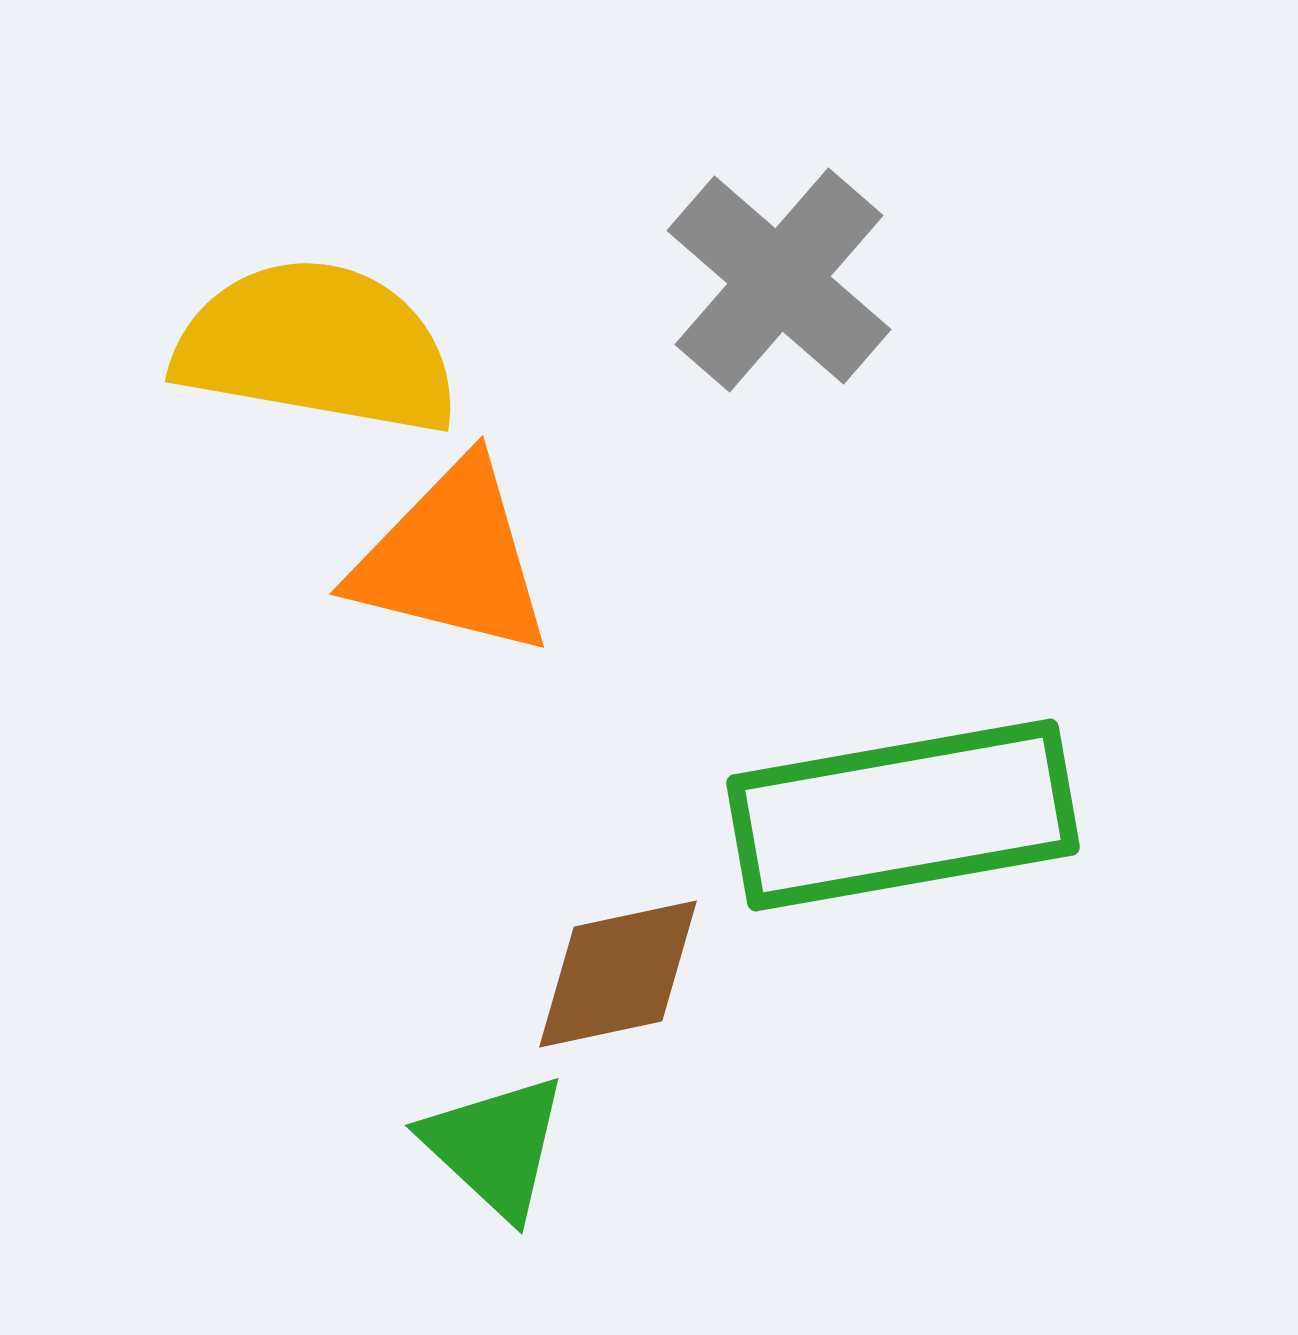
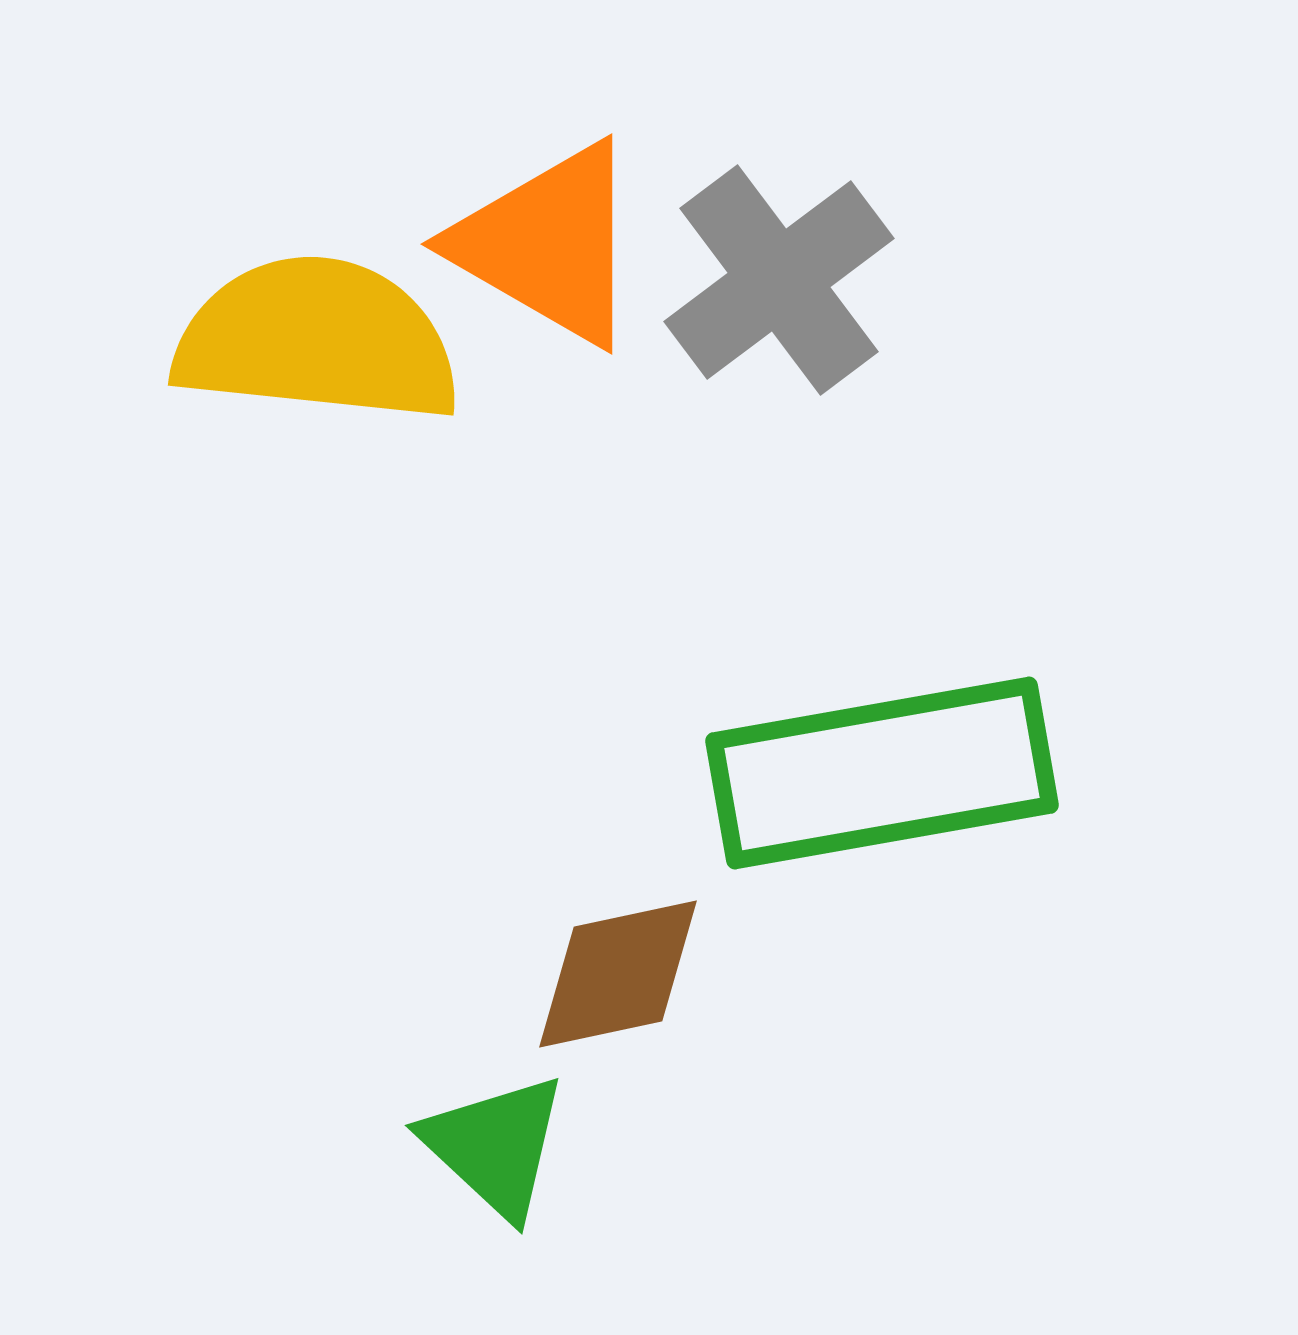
gray cross: rotated 12 degrees clockwise
yellow semicircle: moved 7 px up; rotated 4 degrees counterclockwise
orange triangle: moved 96 px right, 315 px up; rotated 16 degrees clockwise
green rectangle: moved 21 px left, 42 px up
